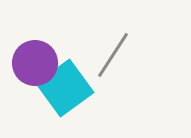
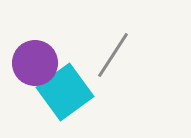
cyan square: moved 4 px down
